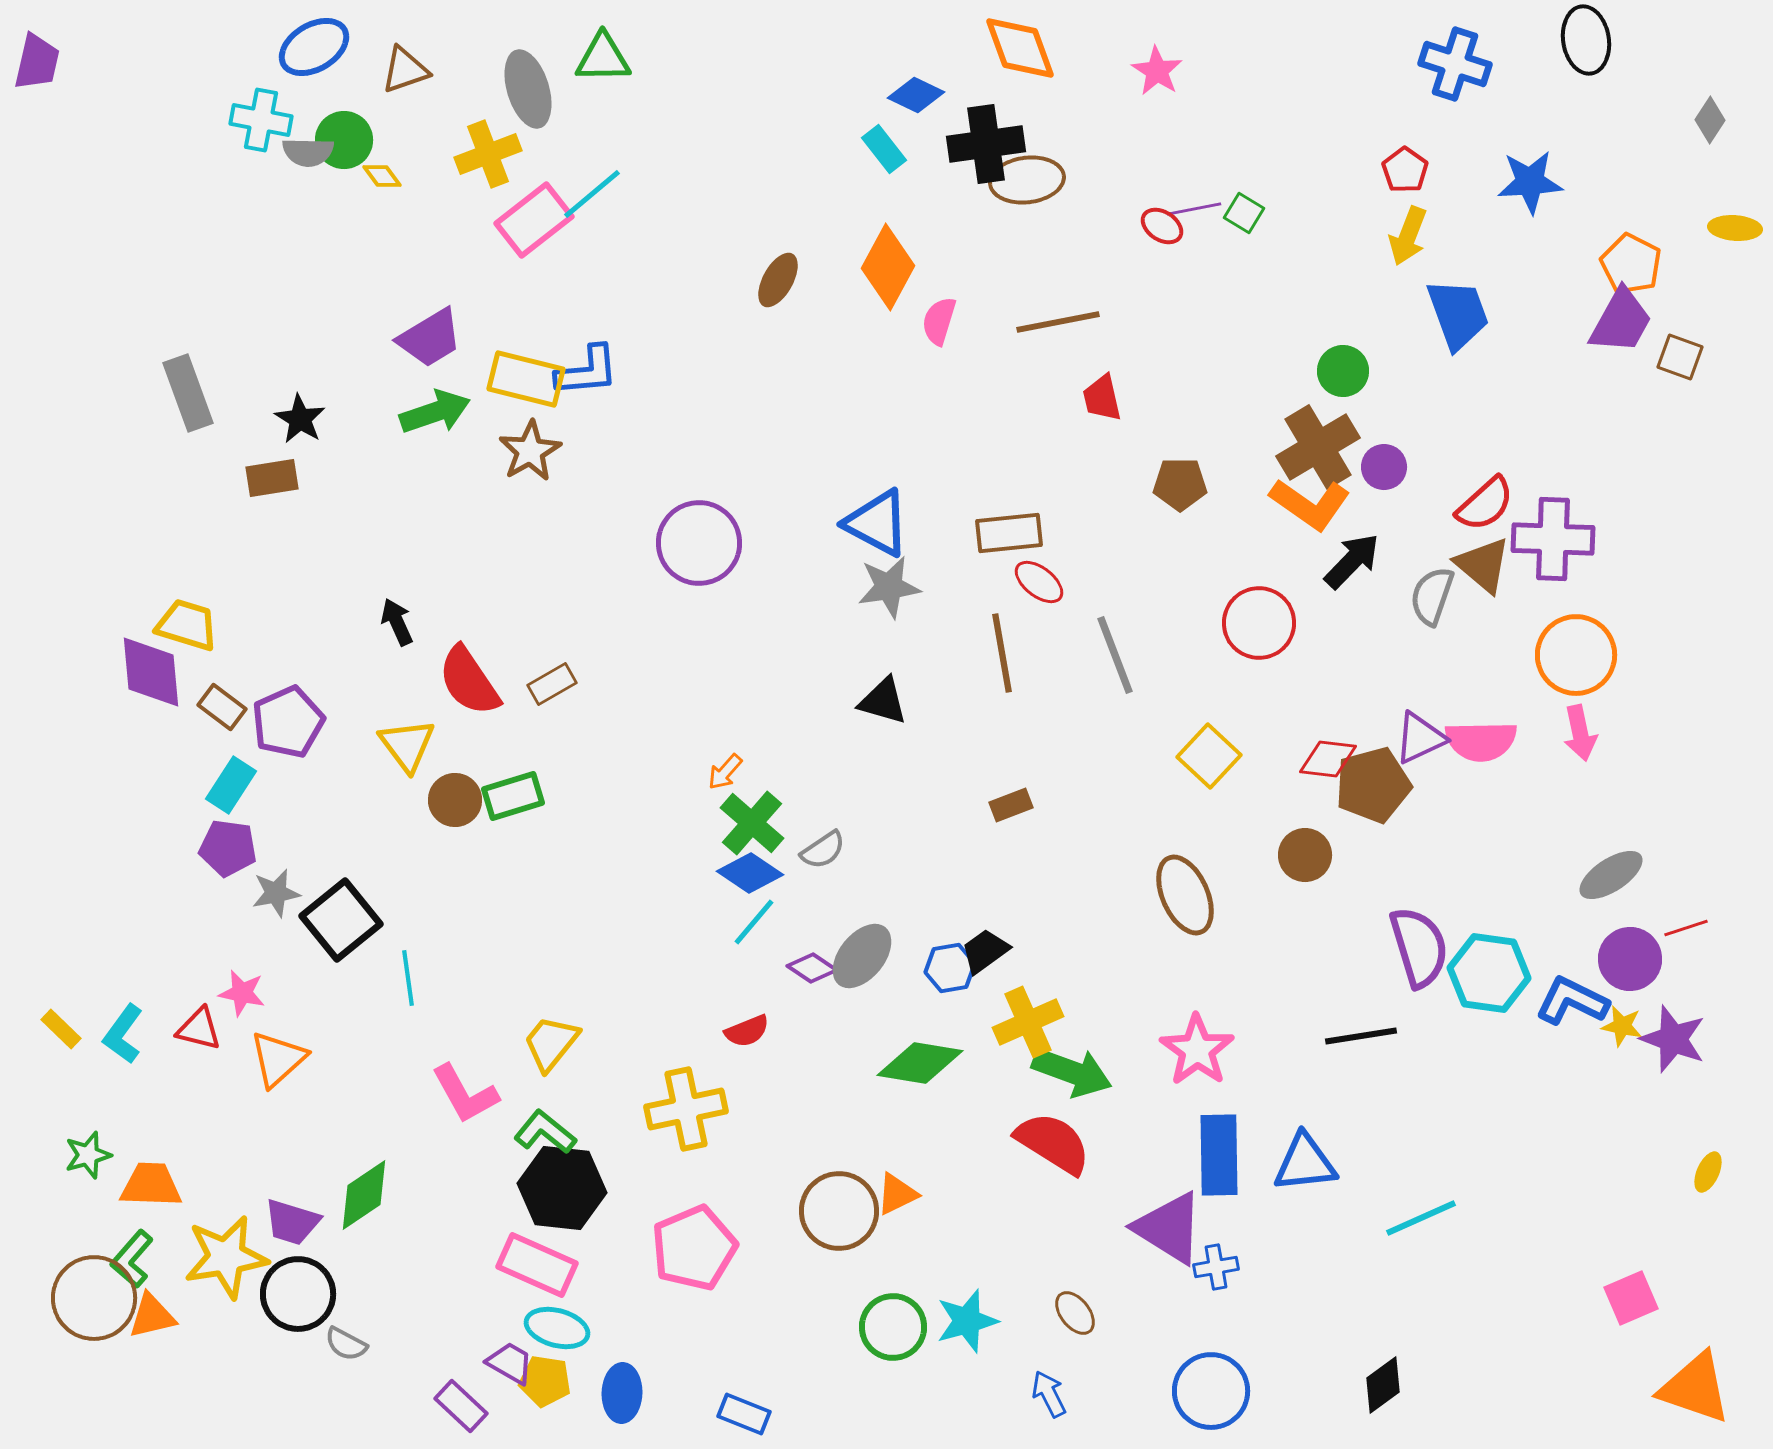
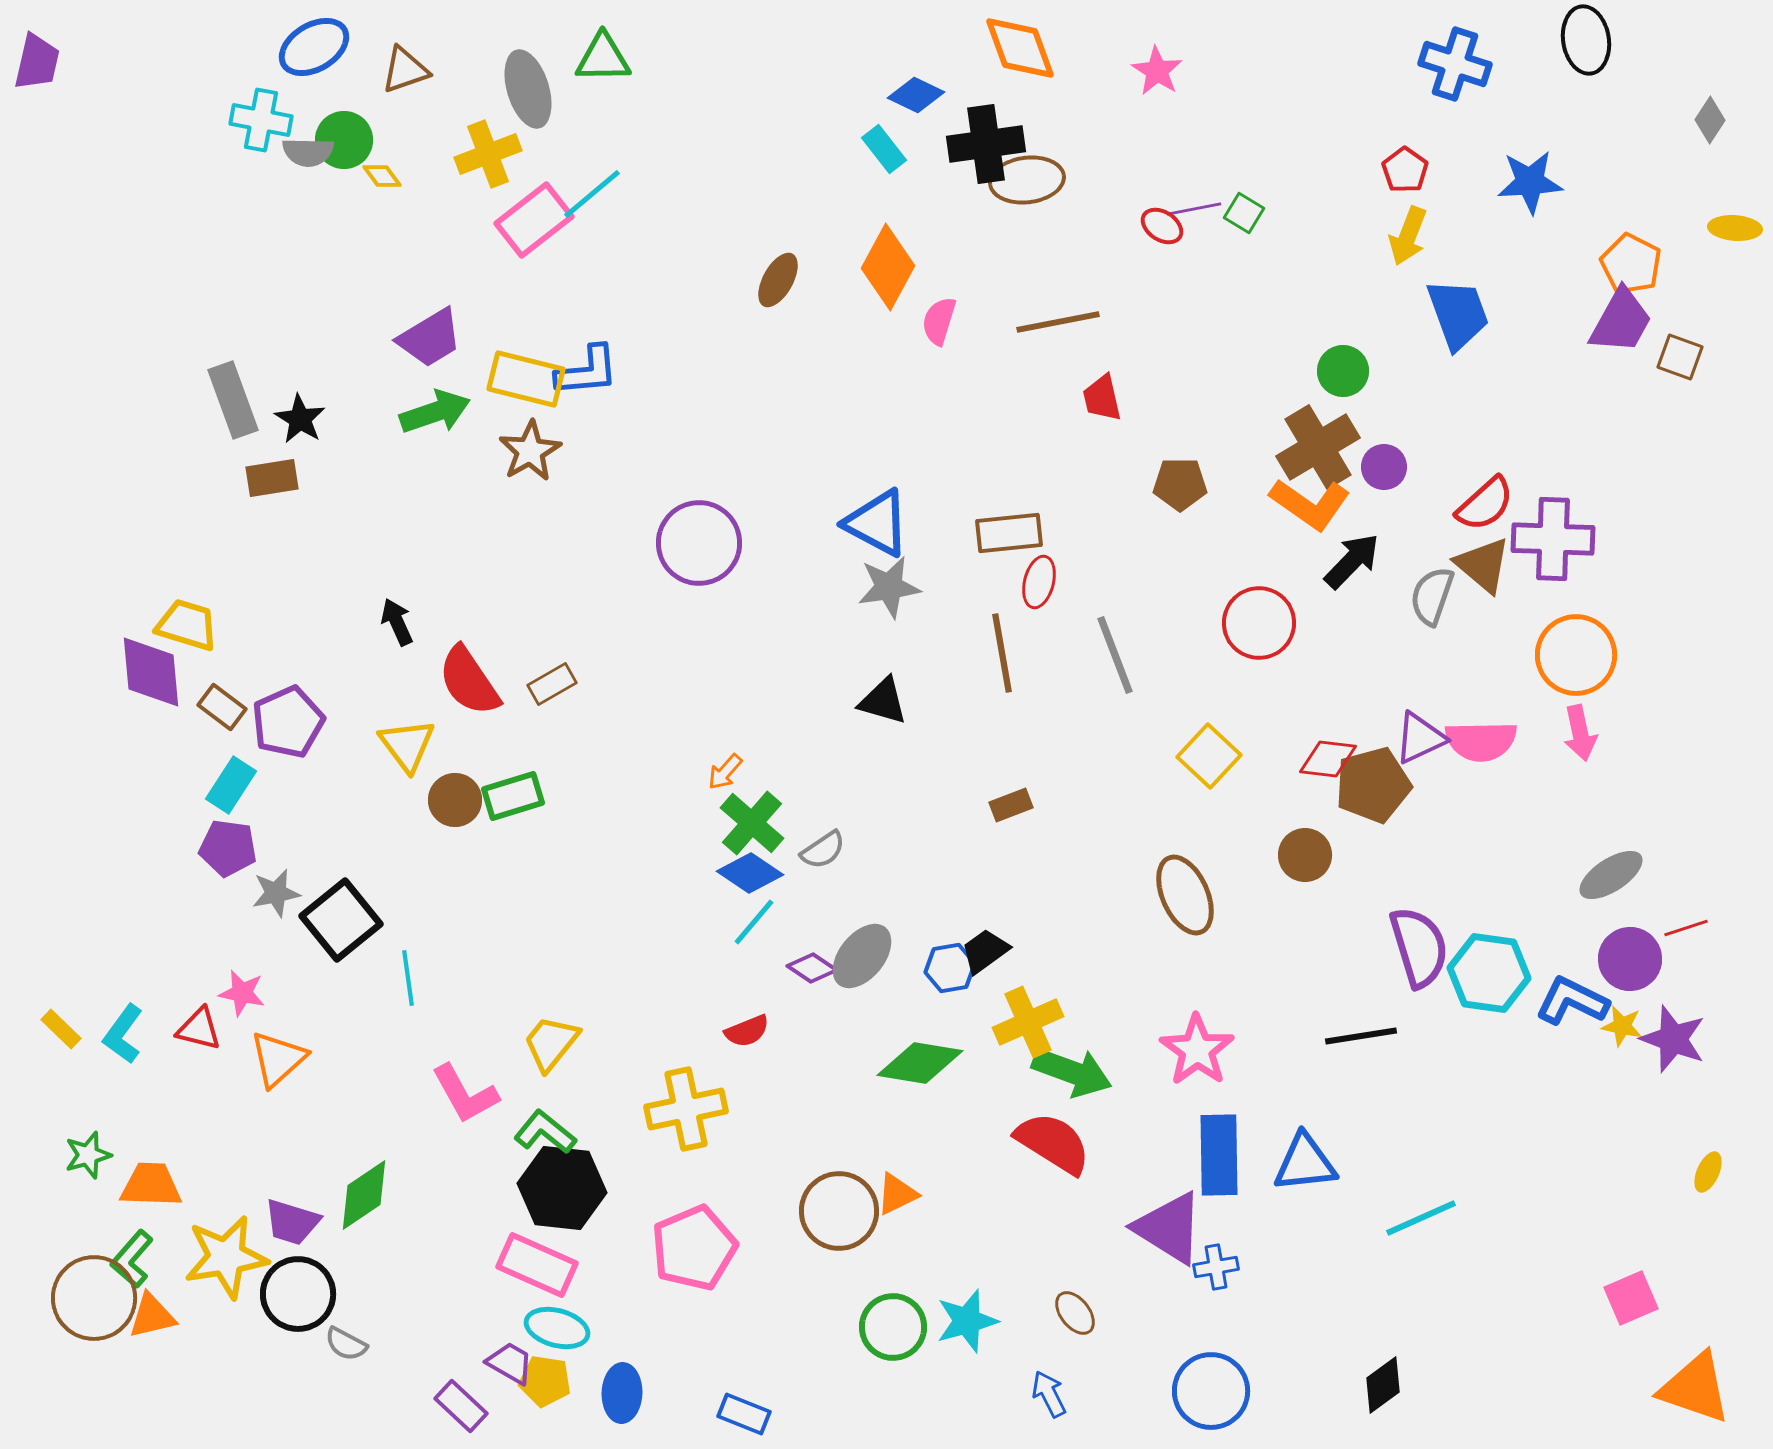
gray rectangle at (188, 393): moved 45 px right, 7 px down
red ellipse at (1039, 582): rotated 66 degrees clockwise
